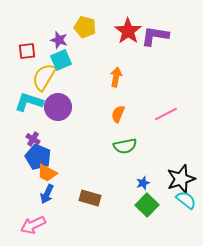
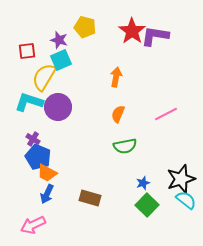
red star: moved 4 px right
